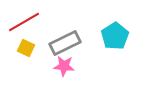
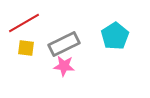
red line: moved 1 px down
gray rectangle: moved 1 px left, 1 px down
yellow square: rotated 18 degrees counterclockwise
